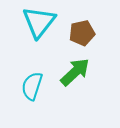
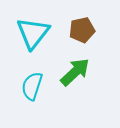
cyan triangle: moved 6 px left, 11 px down
brown pentagon: moved 3 px up
